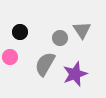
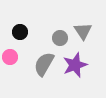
gray triangle: moved 1 px right, 1 px down
gray semicircle: moved 1 px left
purple star: moved 9 px up
